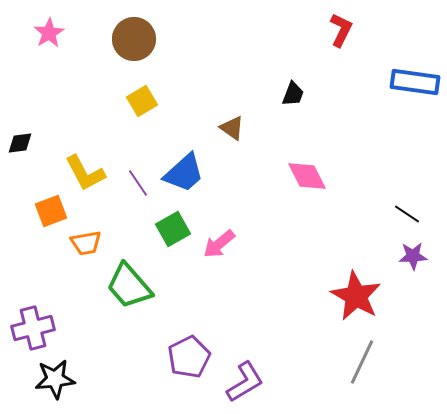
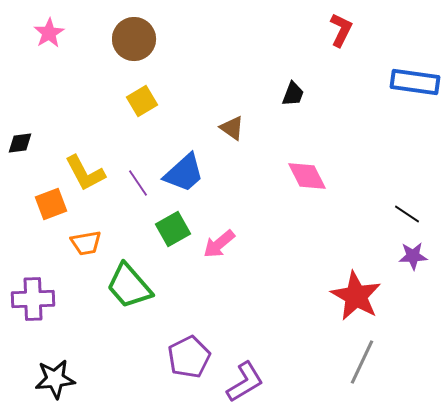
orange square: moved 7 px up
purple cross: moved 29 px up; rotated 12 degrees clockwise
